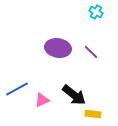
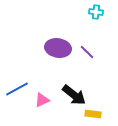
cyan cross: rotated 24 degrees counterclockwise
purple line: moved 4 px left
